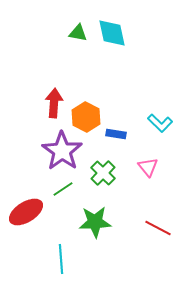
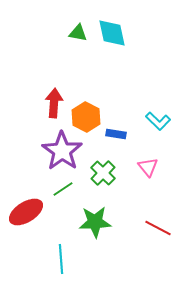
cyan L-shape: moved 2 px left, 2 px up
